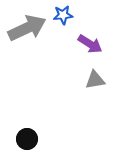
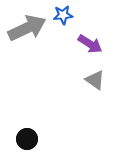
gray triangle: rotated 45 degrees clockwise
